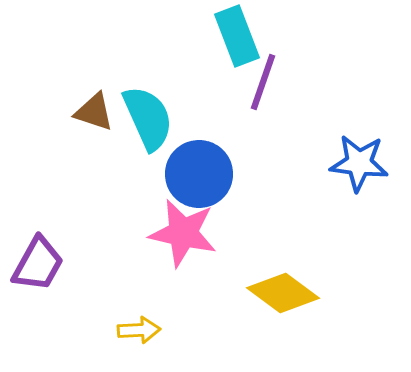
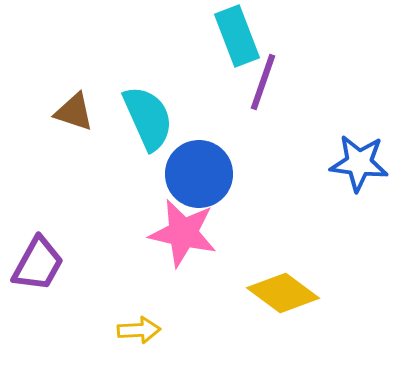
brown triangle: moved 20 px left
